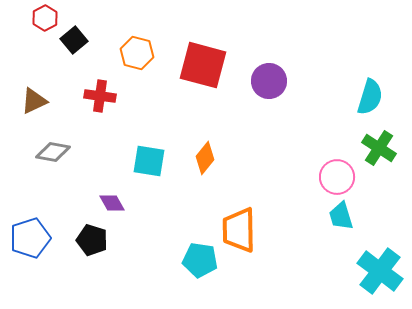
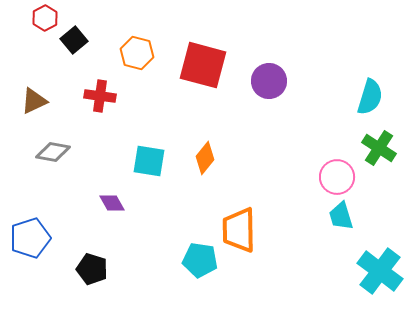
black pentagon: moved 29 px down
